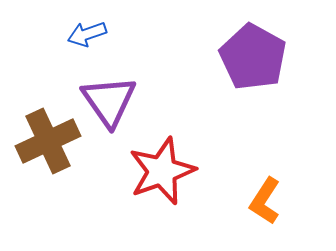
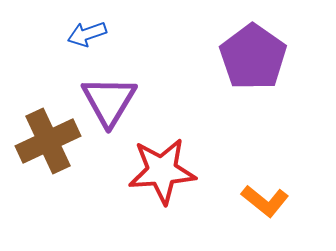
purple pentagon: rotated 6 degrees clockwise
purple triangle: rotated 6 degrees clockwise
red star: rotated 16 degrees clockwise
orange L-shape: rotated 84 degrees counterclockwise
